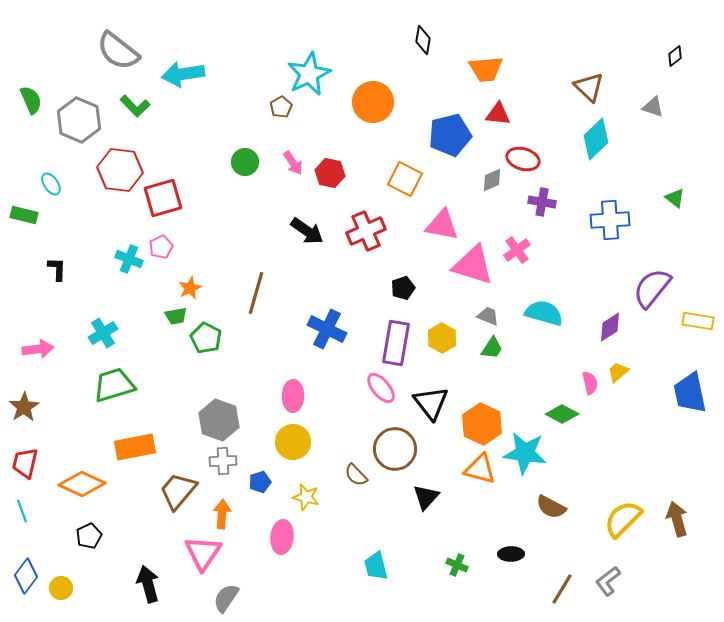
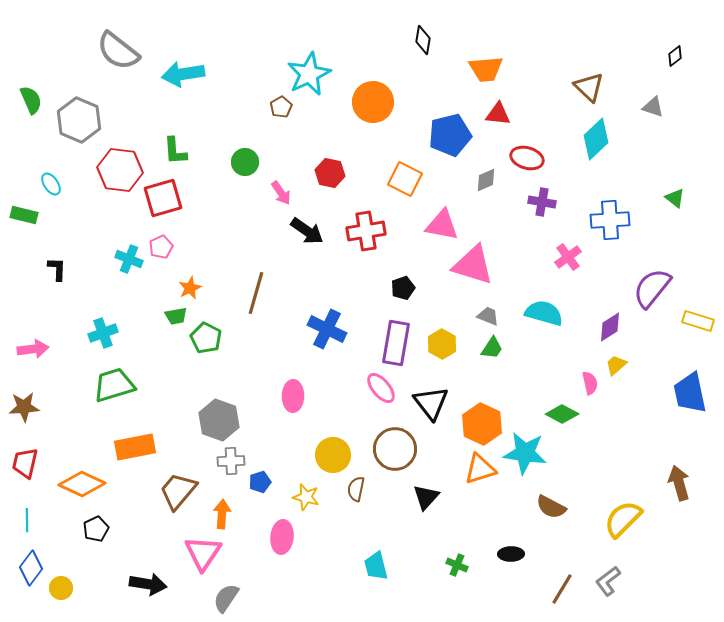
green L-shape at (135, 106): moved 40 px right, 45 px down; rotated 40 degrees clockwise
red ellipse at (523, 159): moved 4 px right, 1 px up
pink arrow at (293, 163): moved 12 px left, 30 px down
gray diamond at (492, 180): moved 6 px left
red cross at (366, 231): rotated 15 degrees clockwise
pink cross at (517, 250): moved 51 px right, 7 px down
yellow rectangle at (698, 321): rotated 8 degrees clockwise
cyan cross at (103, 333): rotated 12 degrees clockwise
yellow hexagon at (442, 338): moved 6 px down
pink arrow at (38, 349): moved 5 px left
yellow trapezoid at (618, 372): moved 2 px left, 7 px up
brown star at (24, 407): rotated 28 degrees clockwise
yellow circle at (293, 442): moved 40 px right, 13 px down
gray cross at (223, 461): moved 8 px right
orange triangle at (480, 469): rotated 32 degrees counterclockwise
brown semicircle at (356, 475): moved 14 px down; rotated 55 degrees clockwise
cyan line at (22, 511): moved 5 px right, 9 px down; rotated 20 degrees clockwise
brown arrow at (677, 519): moved 2 px right, 36 px up
black pentagon at (89, 536): moved 7 px right, 7 px up
blue diamond at (26, 576): moved 5 px right, 8 px up
black arrow at (148, 584): rotated 114 degrees clockwise
